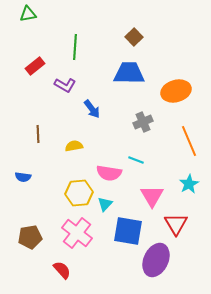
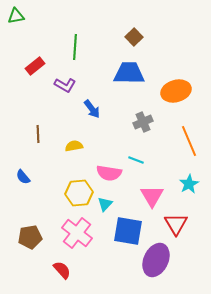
green triangle: moved 12 px left, 2 px down
blue semicircle: rotated 42 degrees clockwise
